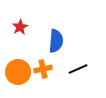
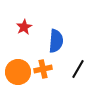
red star: moved 4 px right
black line: rotated 36 degrees counterclockwise
